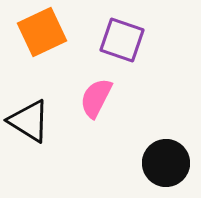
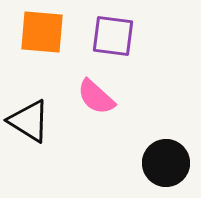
orange square: rotated 30 degrees clockwise
purple square: moved 9 px left, 4 px up; rotated 12 degrees counterclockwise
pink semicircle: moved 1 px up; rotated 75 degrees counterclockwise
